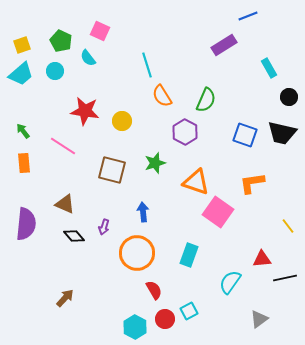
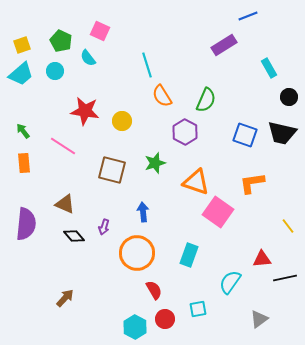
cyan square at (189, 311): moved 9 px right, 2 px up; rotated 18 degrees clockwise
